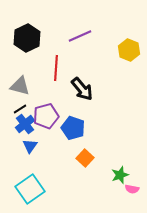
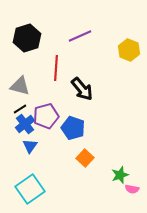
black hexagon: rotated 8 degrees clockwise
